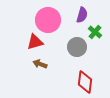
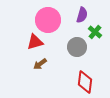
brown arrow: rotated 56 degrees counterclockwise
